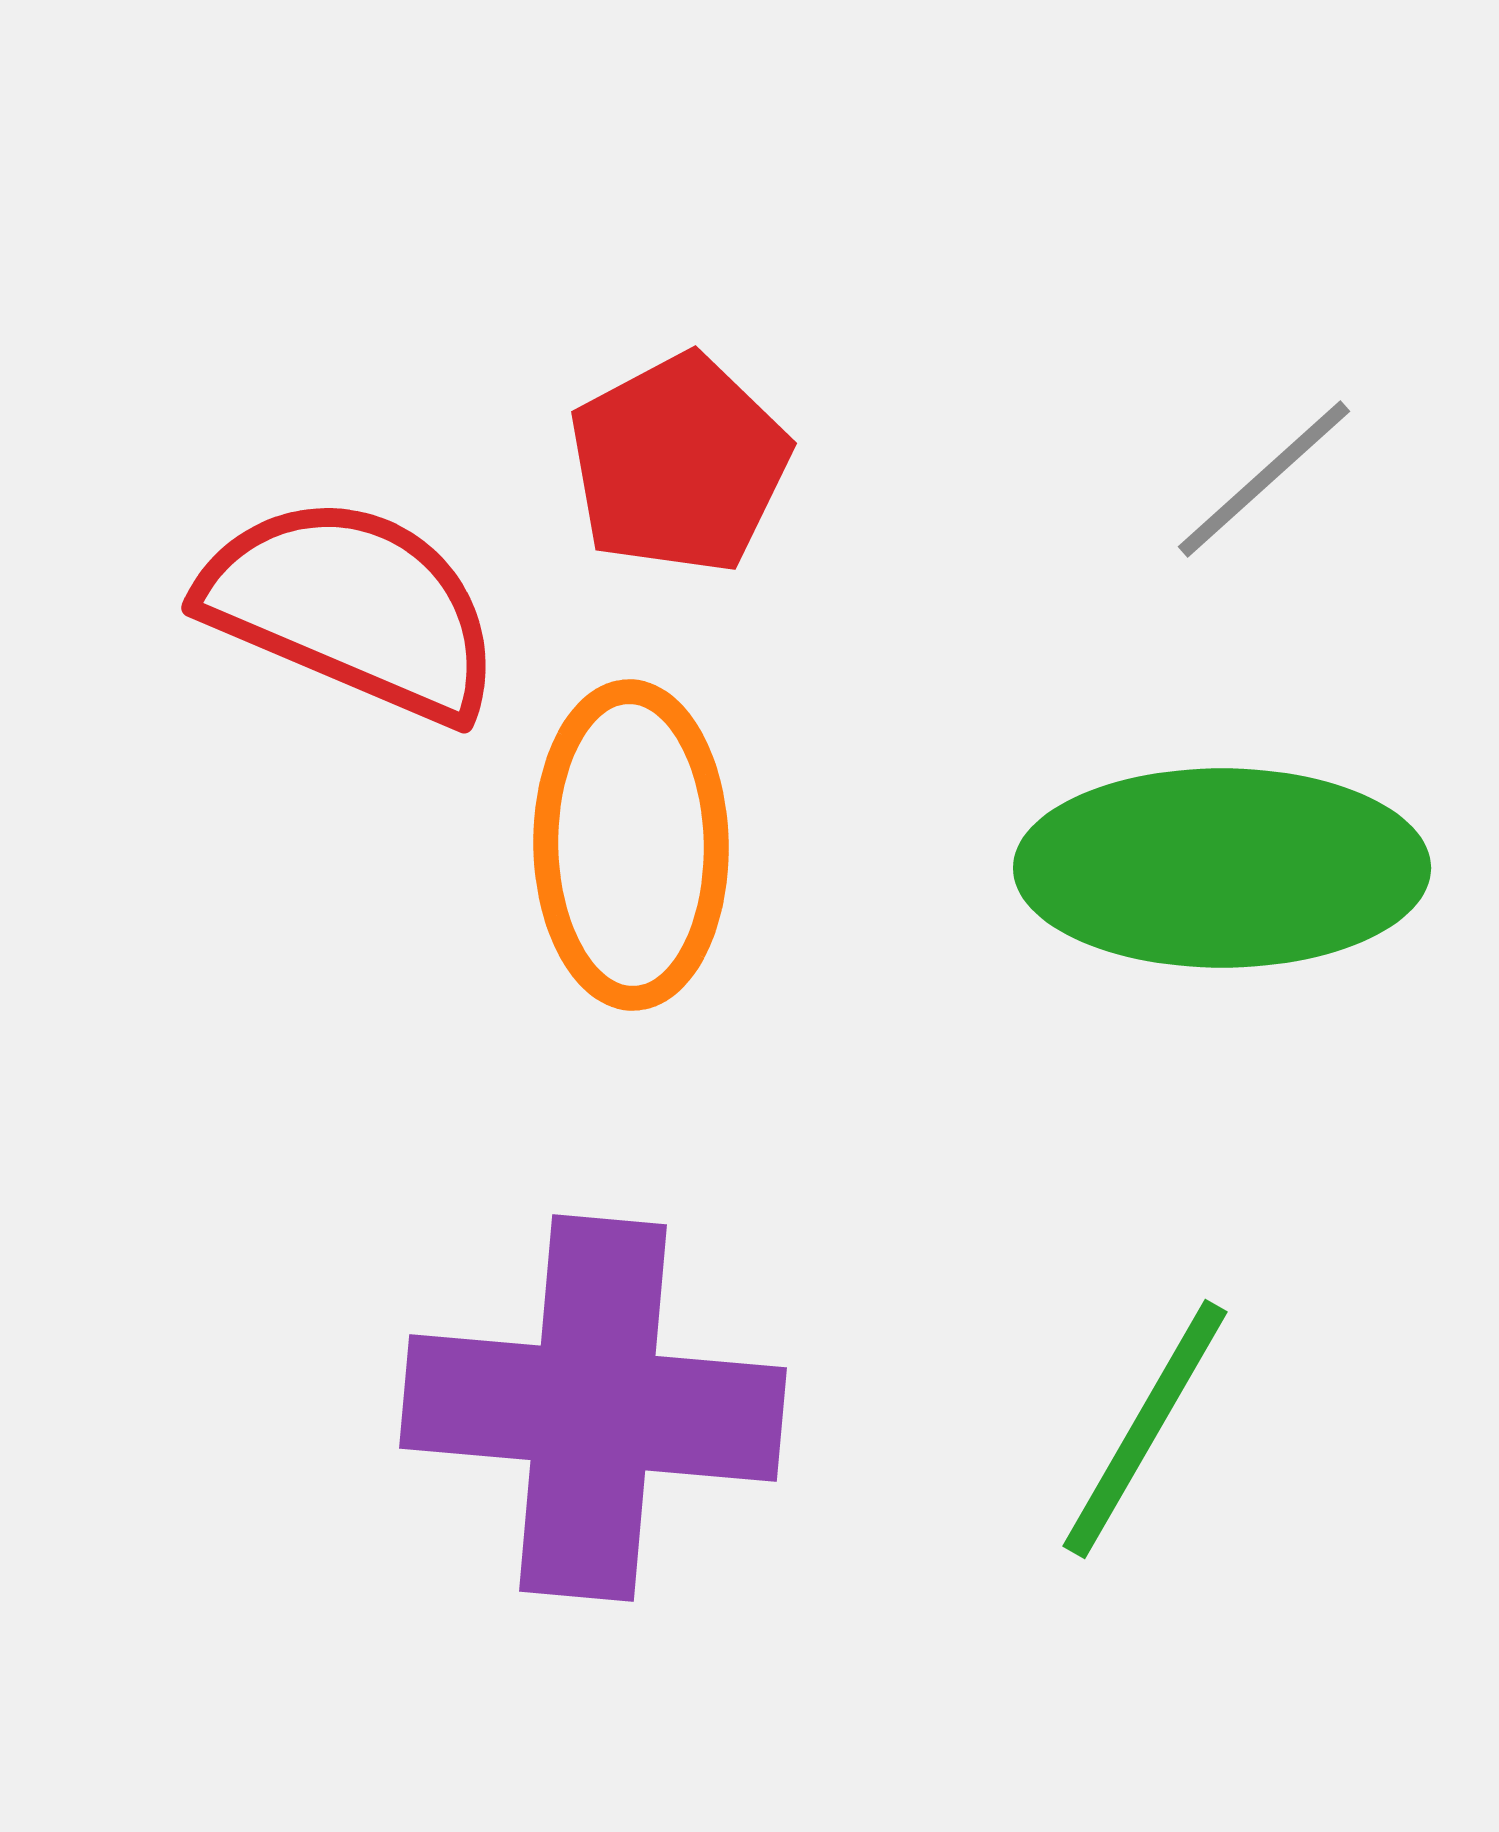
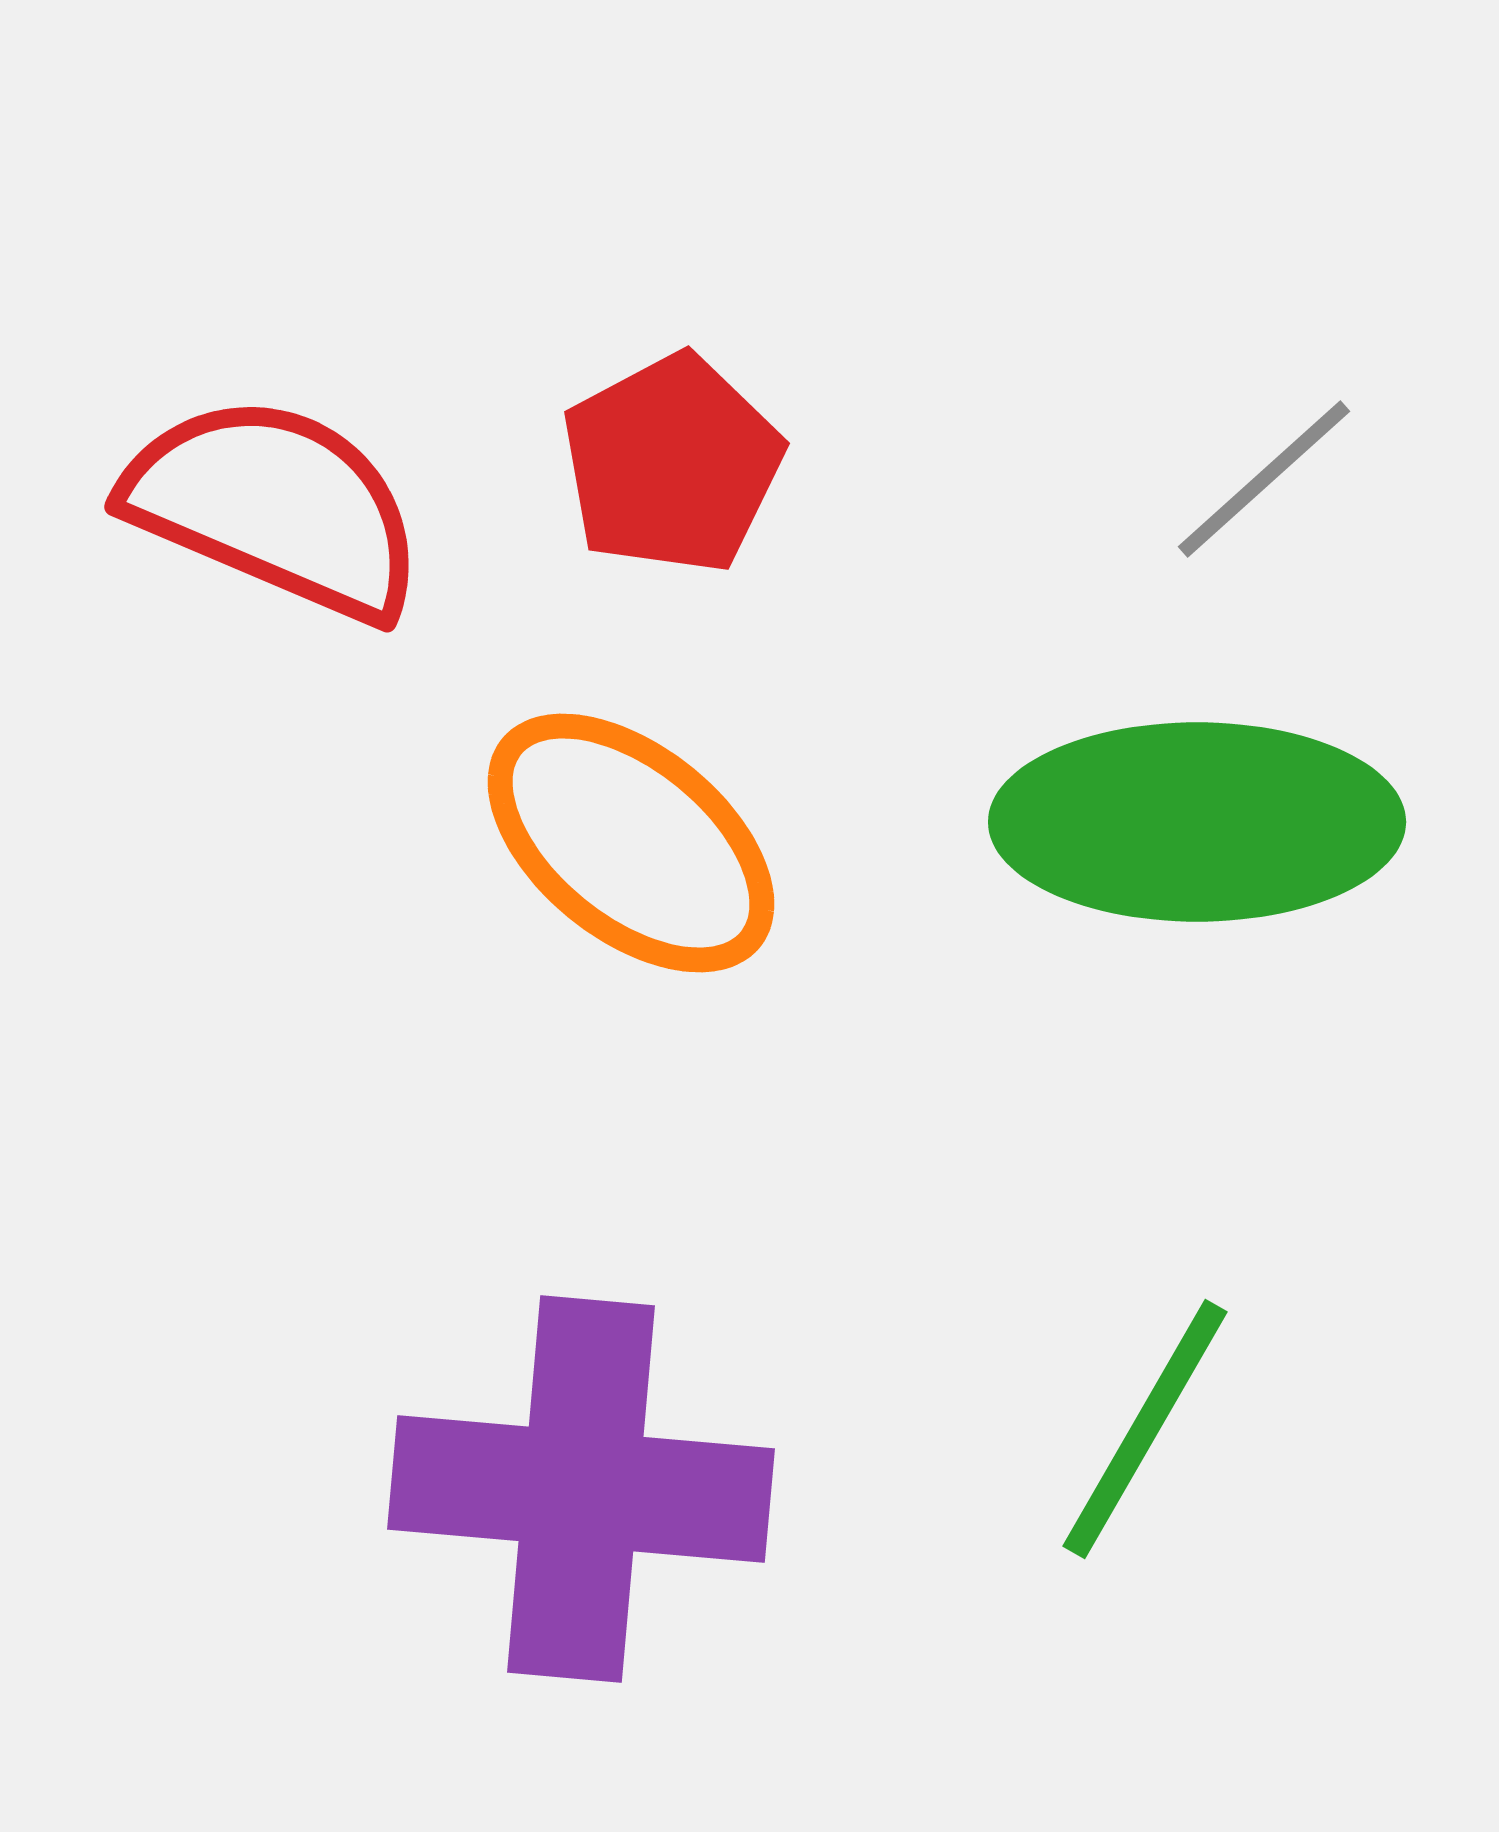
red pentagon: moved 7 px left
red semicircle: moved 77 px left, 101 px up
orange ellipse: moved 2 px up; rotated 50 degrees counterclockwise
green ellipse: moved 25 px left, 46 px up
purple cross: moved 12 px left, 81 px down
